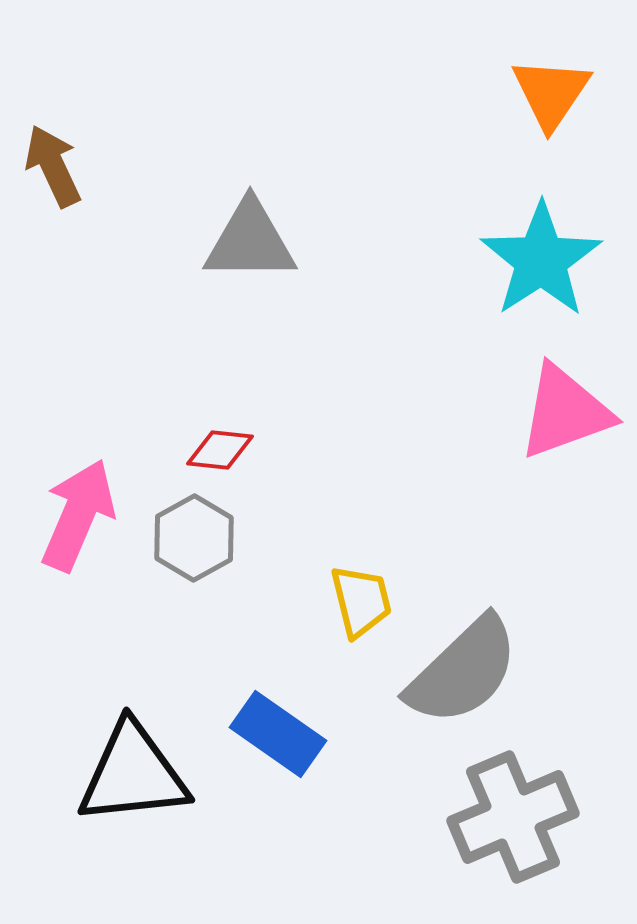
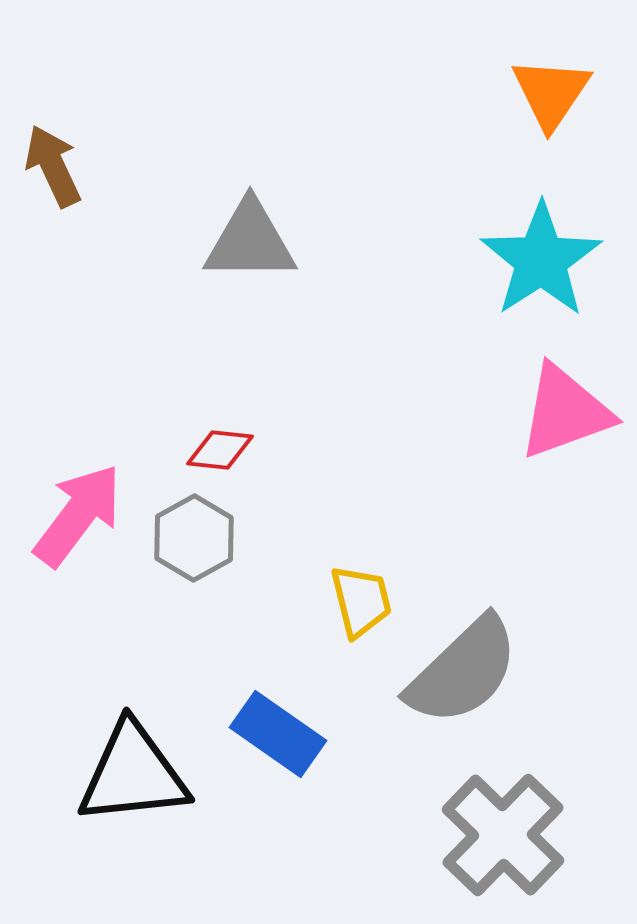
pink arrow: rotated 14 degrees clockwise
gray cross: moved 10 px left, 18 px down; rotated 23 degrees counterclockwise
